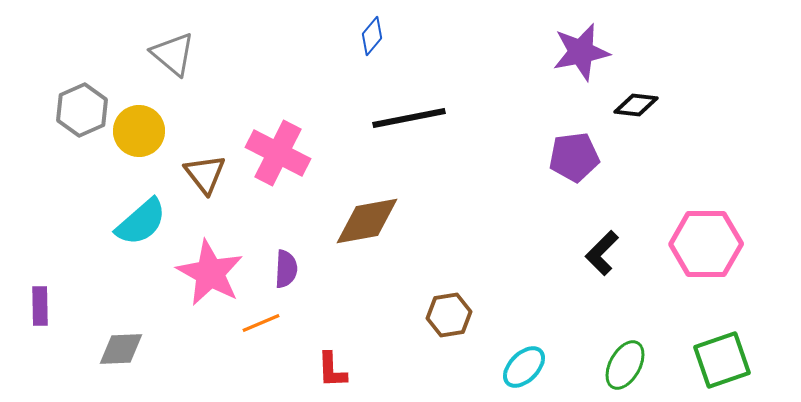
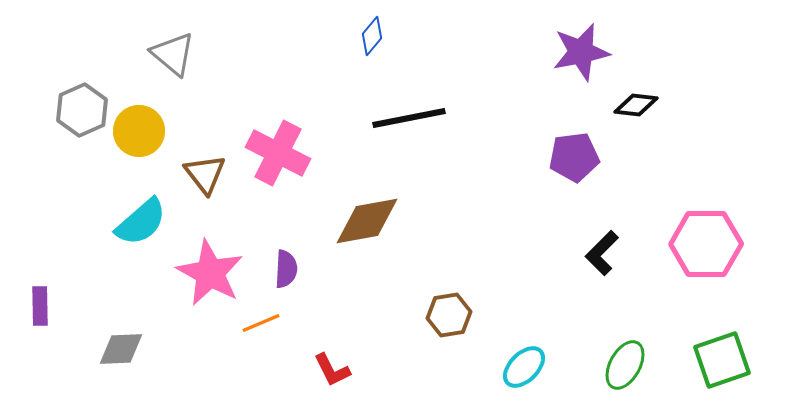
red L-shape: rotated 24 degrees counterclockwise
